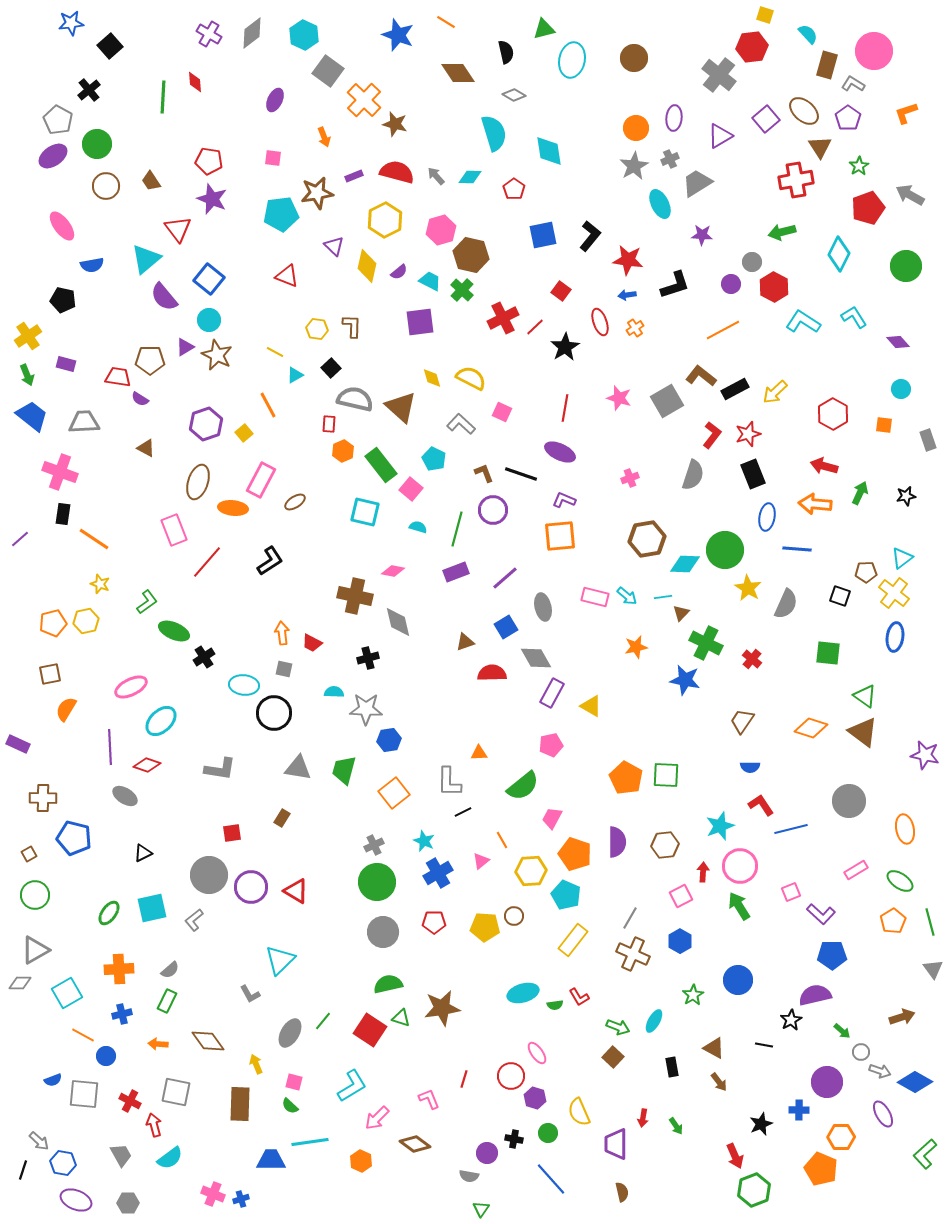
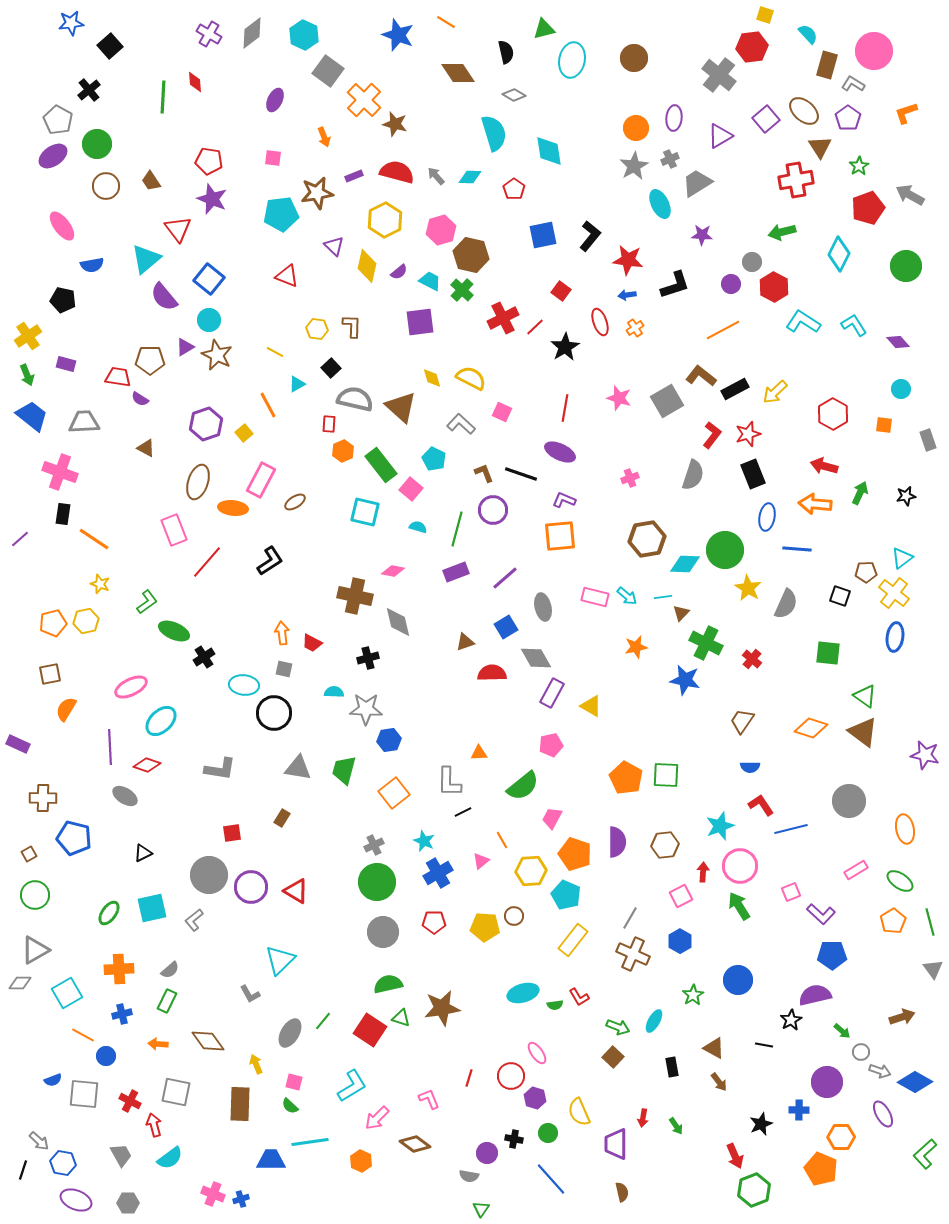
cyan L-shape at (854, 317): moved 8 px down
cyan triangle at (295, 375): moved 2 px right, 9 px down
red line at (464, 1079): moved 5 px right, 1 px up
